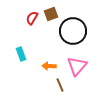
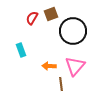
cyan rectangle: moved 4 px up
pink triangle: moved 2 px left
brown line: moved 1 px right, 1 px up; rotated 16 degrees clockwise
